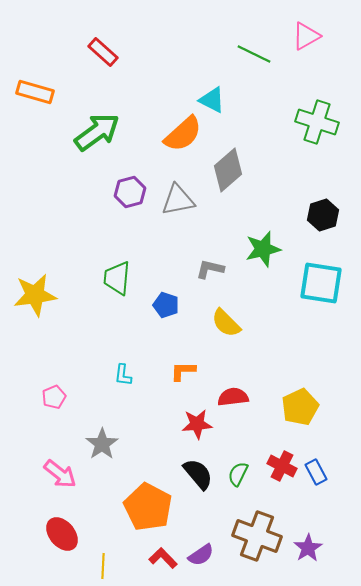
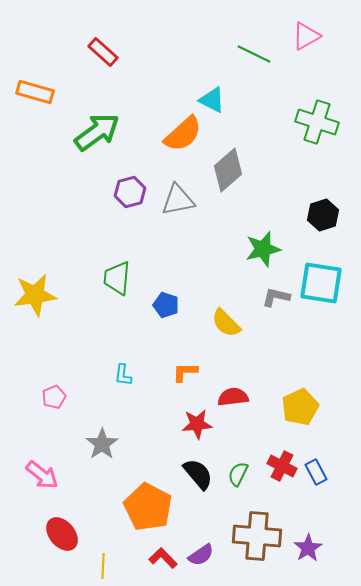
gray L-shape: moved 66 px right, 28 px down
orange L-shape: moved 2 px right, 1 px down
pink arrow: moved 18 px left, 1 px down
brown cross: rotated 15 degrees counterclockwise
